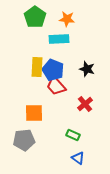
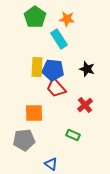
cyan rectangle: rotated 60 degrees clockwise
blue pentagon: rotated 15 degrees counterclockwise
red trapezoid: moved 2 px down
red cross: moved 1 px down
blue triangle: moved 27 px left, 6 px down
